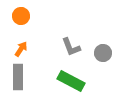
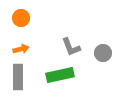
orange circle: moved 2 px down
orange arrow: rotated 42 degrees clockwise
green rectangle: moved 11 px left, 6 px up; rotated 40 degrees counterclockwise
